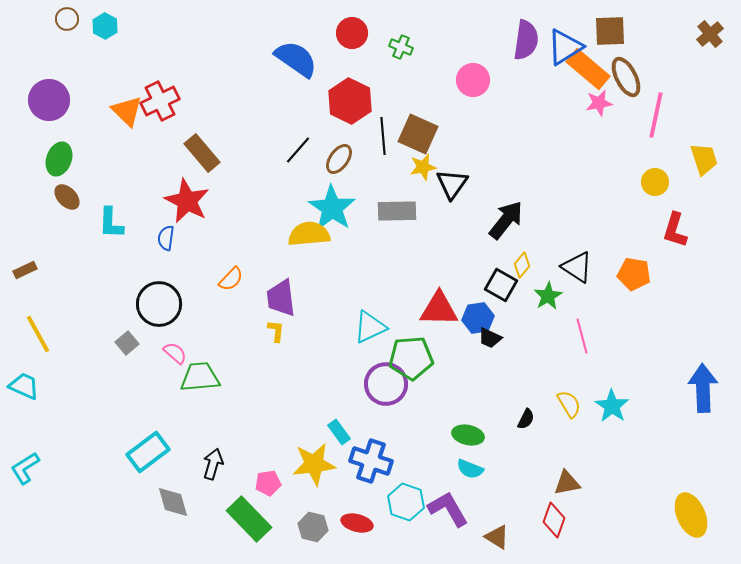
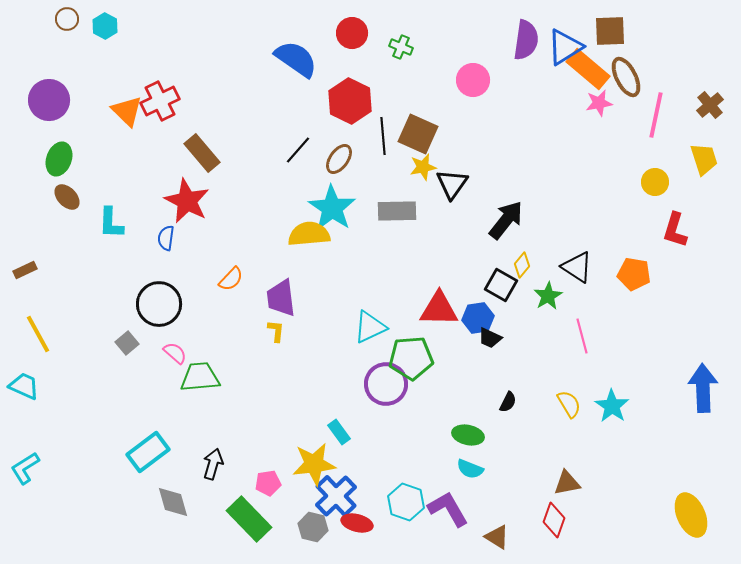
brown cross at (710, 34): moved 71 px down
black semicircle at (526, 419): moved 18 px left, 17 px up
blue cross at (371, 461): moved 35 px left, 35 px down; rotated 27 degrees clockwise
